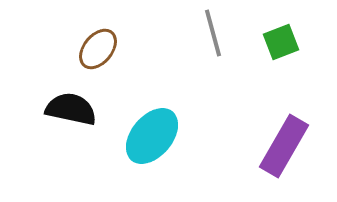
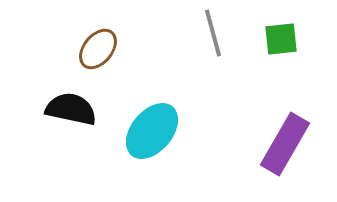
green square: moved 3 px up; rotated 15 degrees clockwise
cyan ellipse: moved 5 px up
purple rectangle: moved 1 px right, 2 px up
